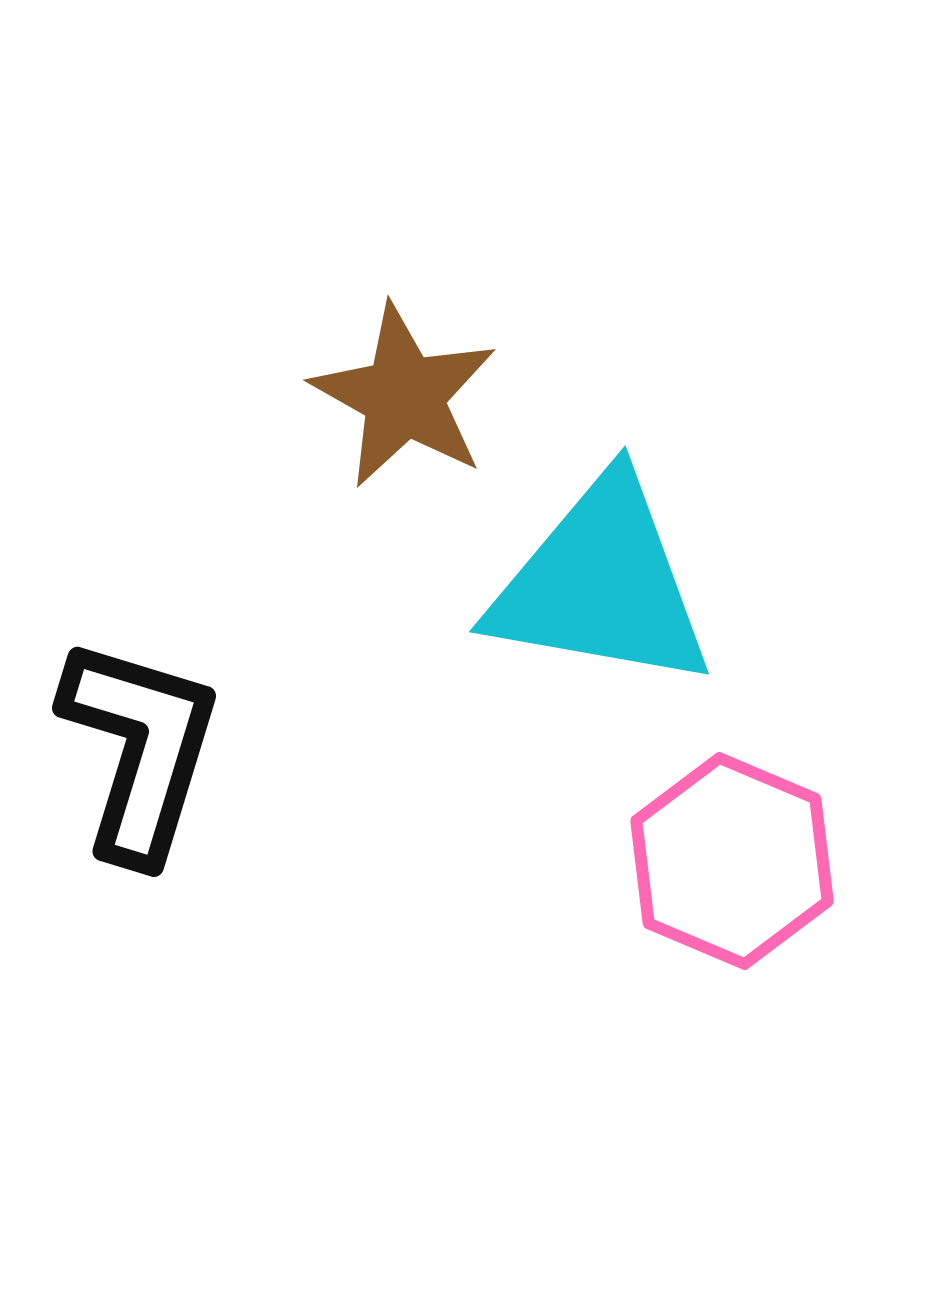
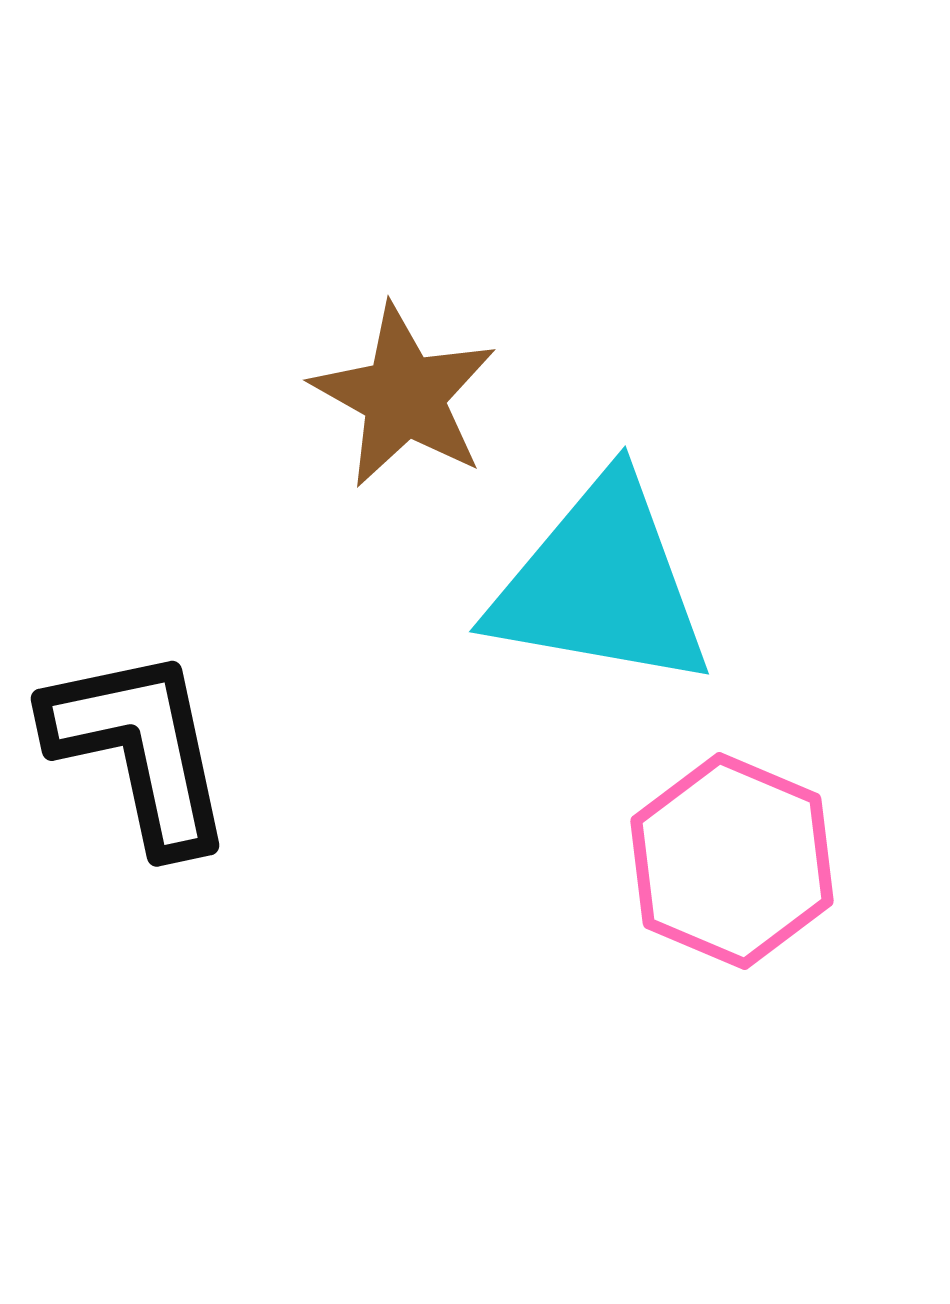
black L-shape: rotated 29 degrees counterclockwise
